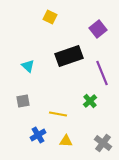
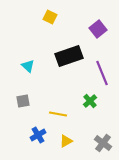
yellow triangle: rotated 32 degrees counterclockwise
